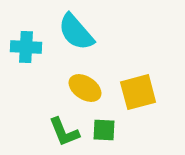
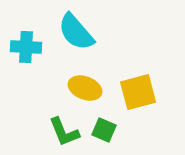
yellow ellipse: rotated 12 degrees counterclockwise
green square: rotated 20 degrees clockwise
